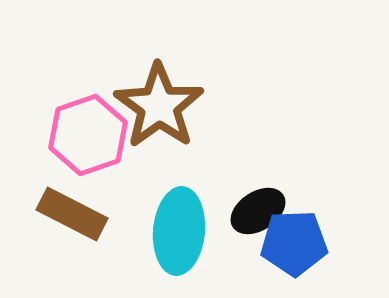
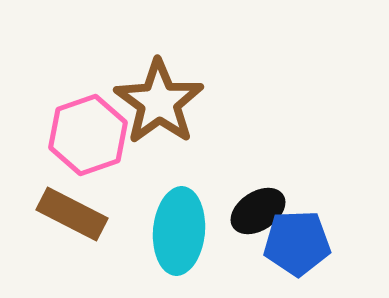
brown star: moved 4 px up
blue pentagon: moved 3 px right
